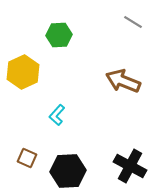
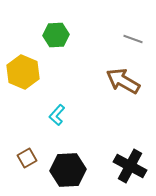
gray line: moved 17 px down; rotated 12 degrees counterclockwise
green hexagon: moved 3 px left
yellow hexagon: rotated 12 degrees counterclockwise
brown arrow: rotated 8 degrees clockwise
brown square: rotated 36 degrees clockwise
black hexagon: moved 1 px up
